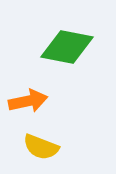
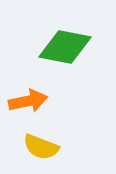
green diamond: moved 2 px left
